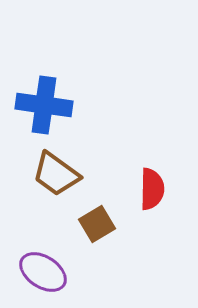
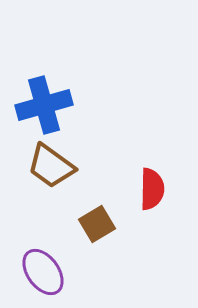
blue cross: rotated 24 degrees counterclockwise
brown trapezoid: moved 5 px left, 8 px up
purple ellipse: rotated 21 degrees clockwise
